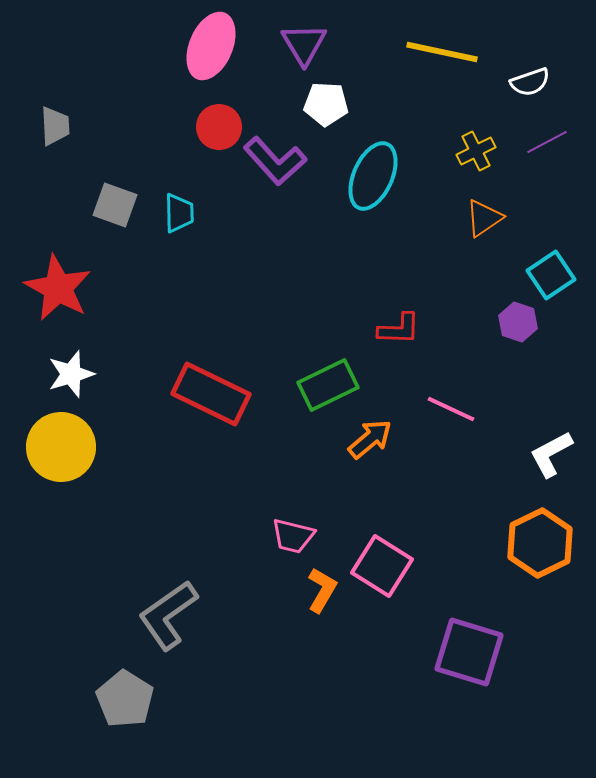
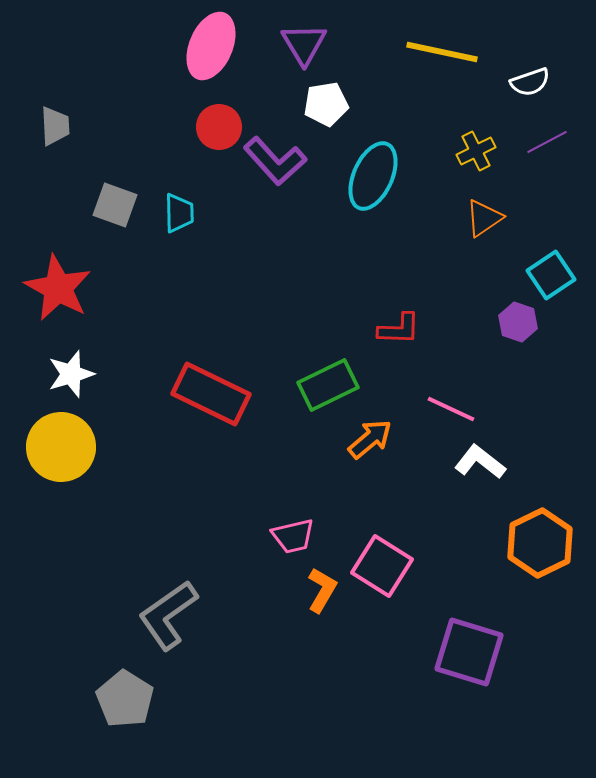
white pentagon: rotated 12 degrees counterclockwise
white L-shape: moved 71 px left, 8 px down; rotated 66 degrees clockwise
pink trapezoid: rotated 27 degrees counterclockwise
